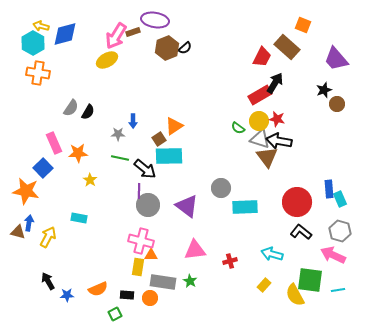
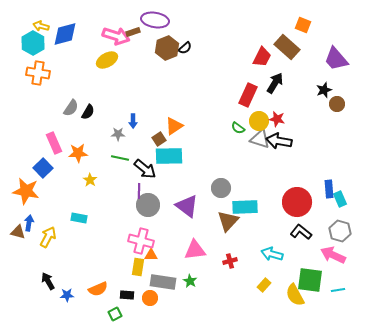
pink arrow at (116, 36): rotated 104 degrees counterclockwise
red rectangle at (260, 95): moved 12 px left; rotated 35 degrees counterclockwise
brown triangle at (267, 157): moved 39 px left, 64 px down; rotated 20 degrees clockwise
